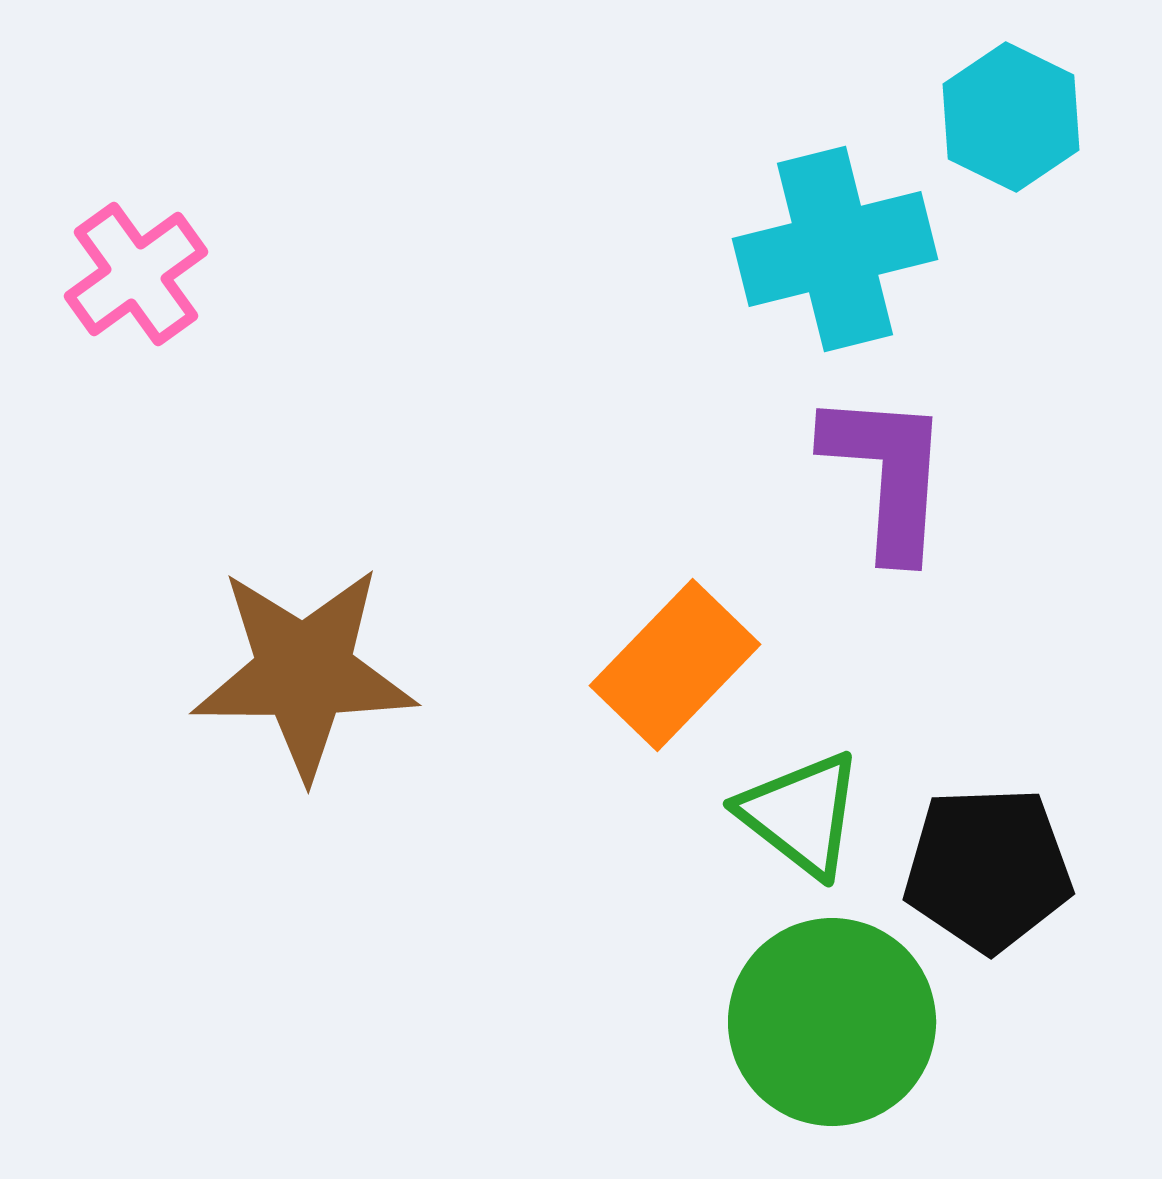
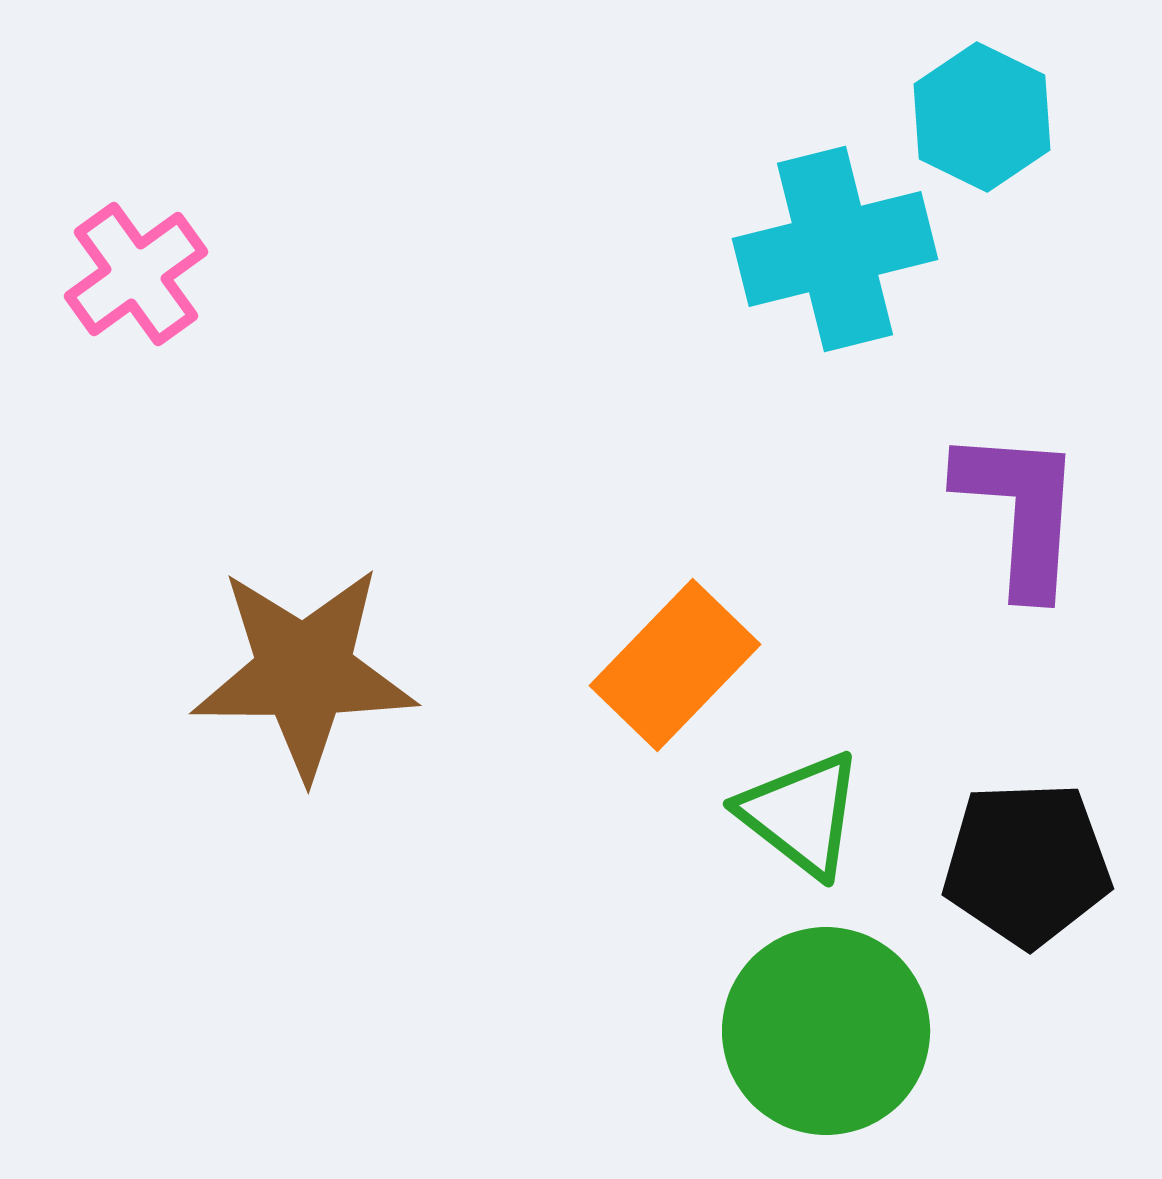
cyan hexagon: moved 29 px left
purple L-shape: moved 133 px right, 37 px down
black pentagon: moved 39 px right, 5 px up
green circle: moved 6 px left, 9 px down
